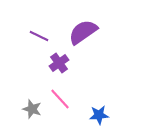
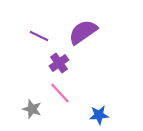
pink line: moved 6 px up
